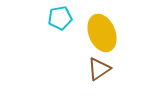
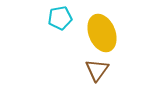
brown triangle: moved 2 px left, 1 px down; rotated 20 degrees counterclockwise
